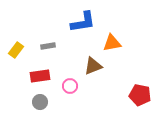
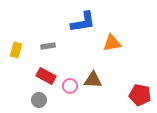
yellow rectangle: rotated 21 degrees counterclockwise
brown triangle: moved 14 px down; rotated 24 degrees clockwise
red rectangle: moved 6 px right; rotated 36 degrees clockwise
gray circle: moved 1 px left, 2 px up
